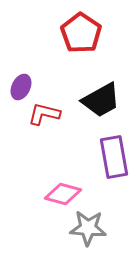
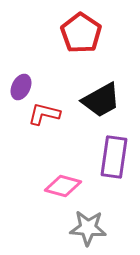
purple rectangle: rotated 18 degrees clockwise
pink diamond: moved 8 px up
